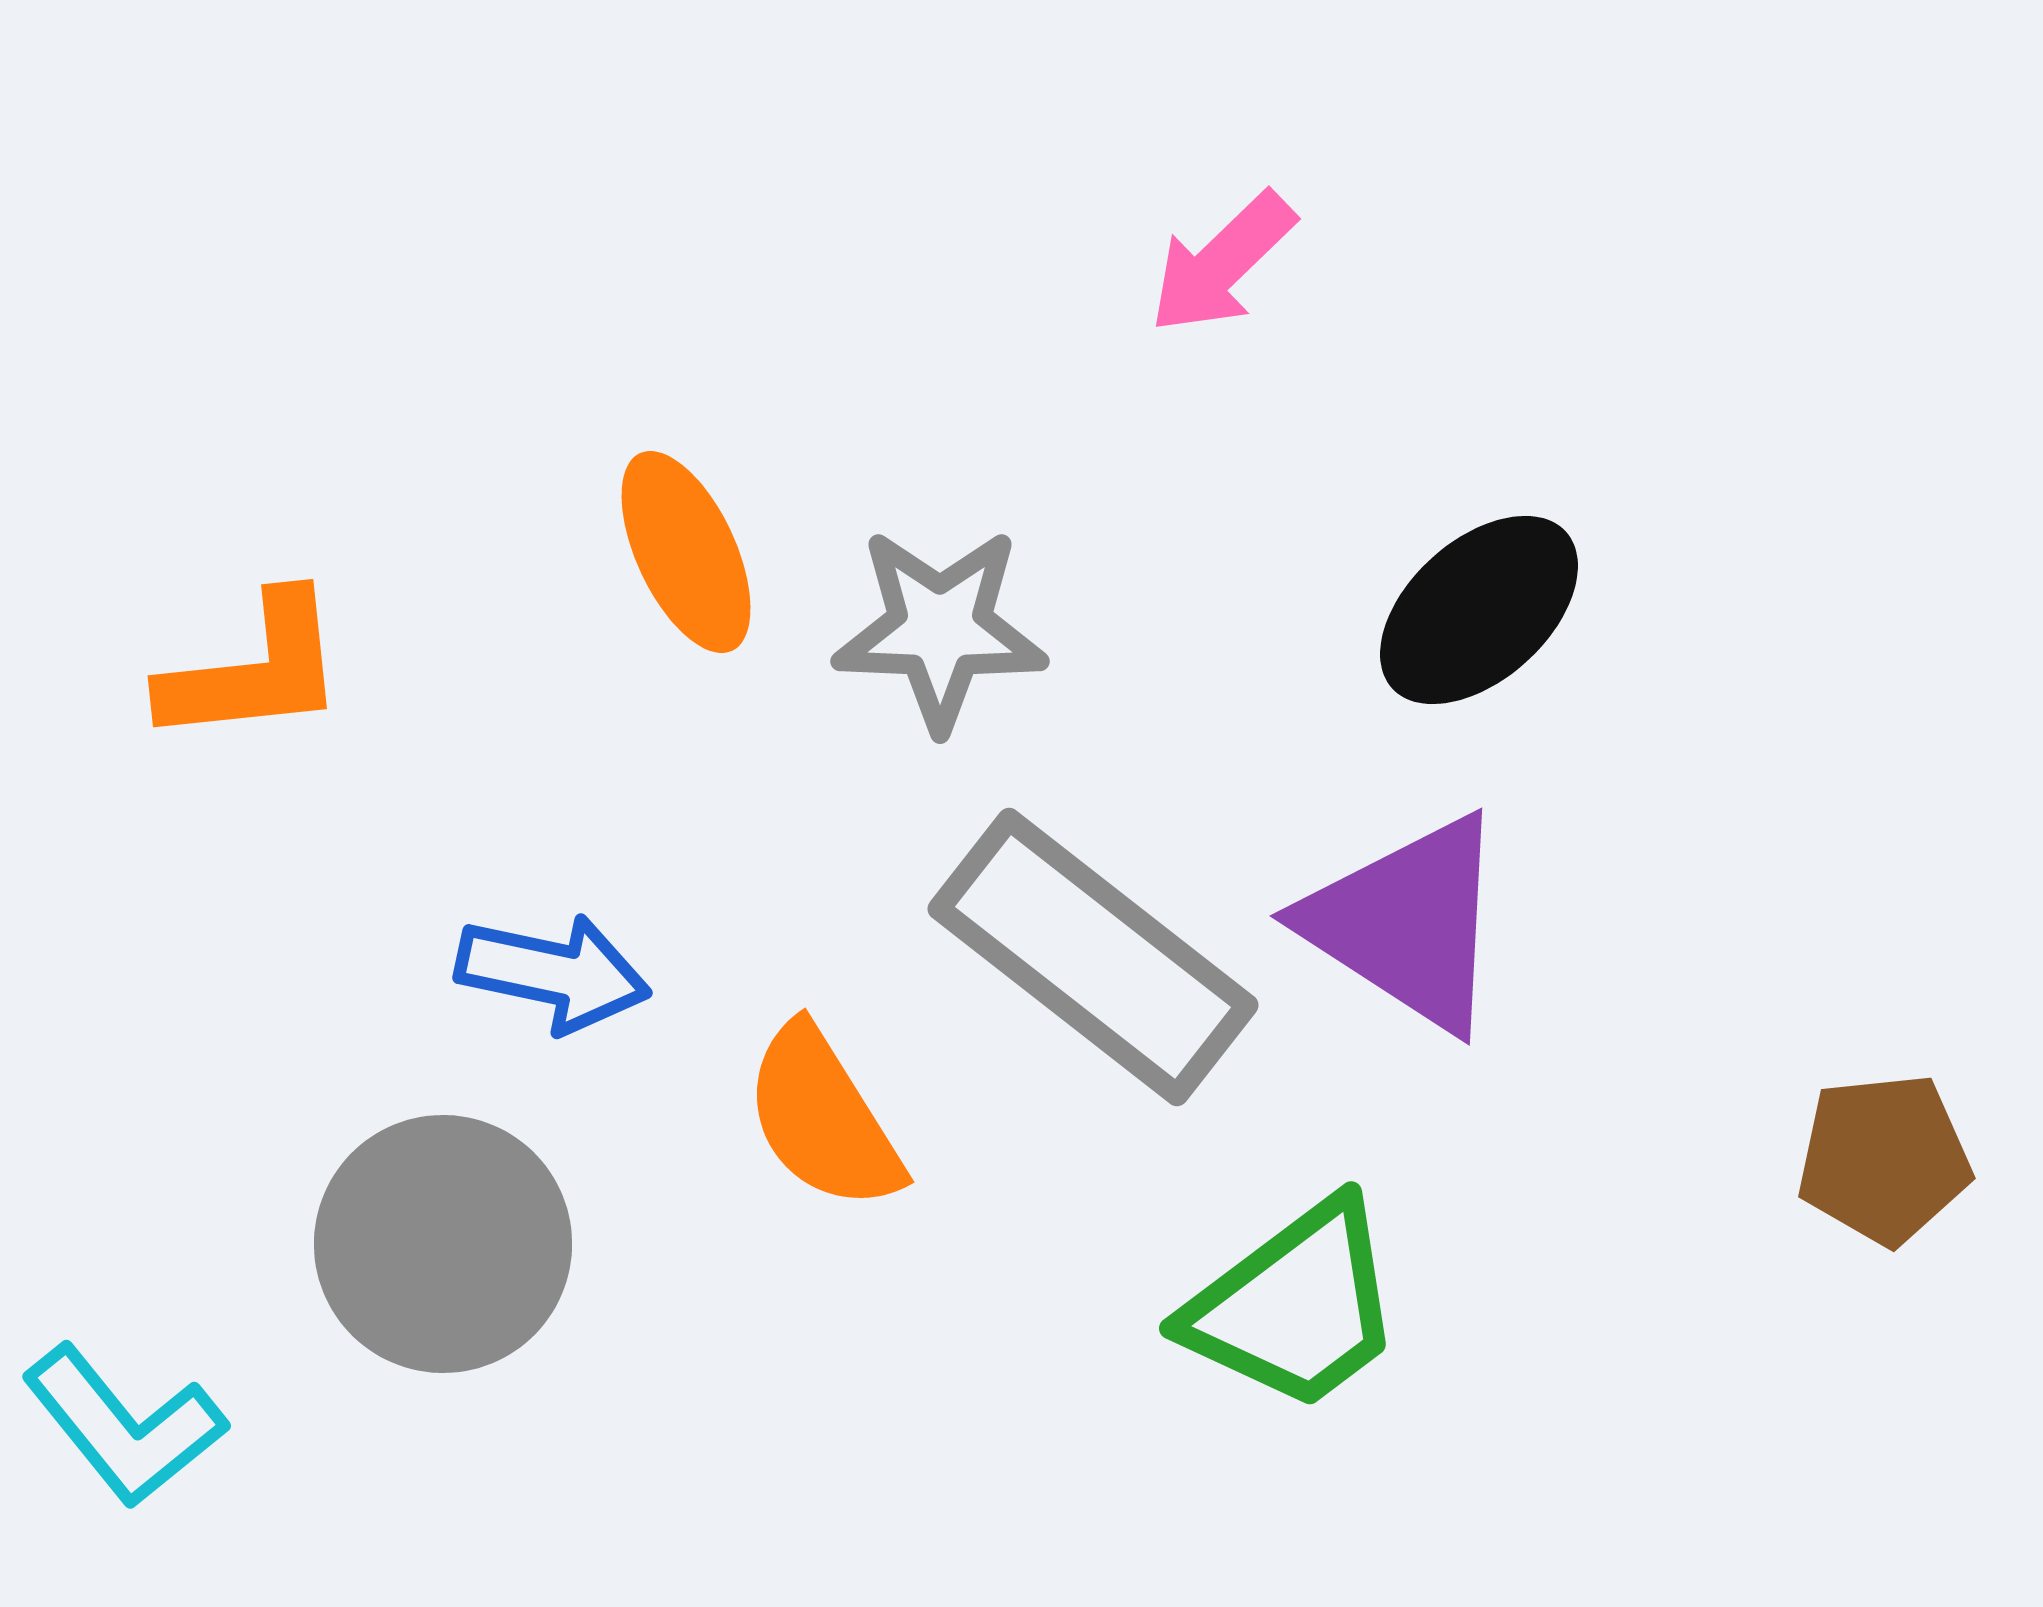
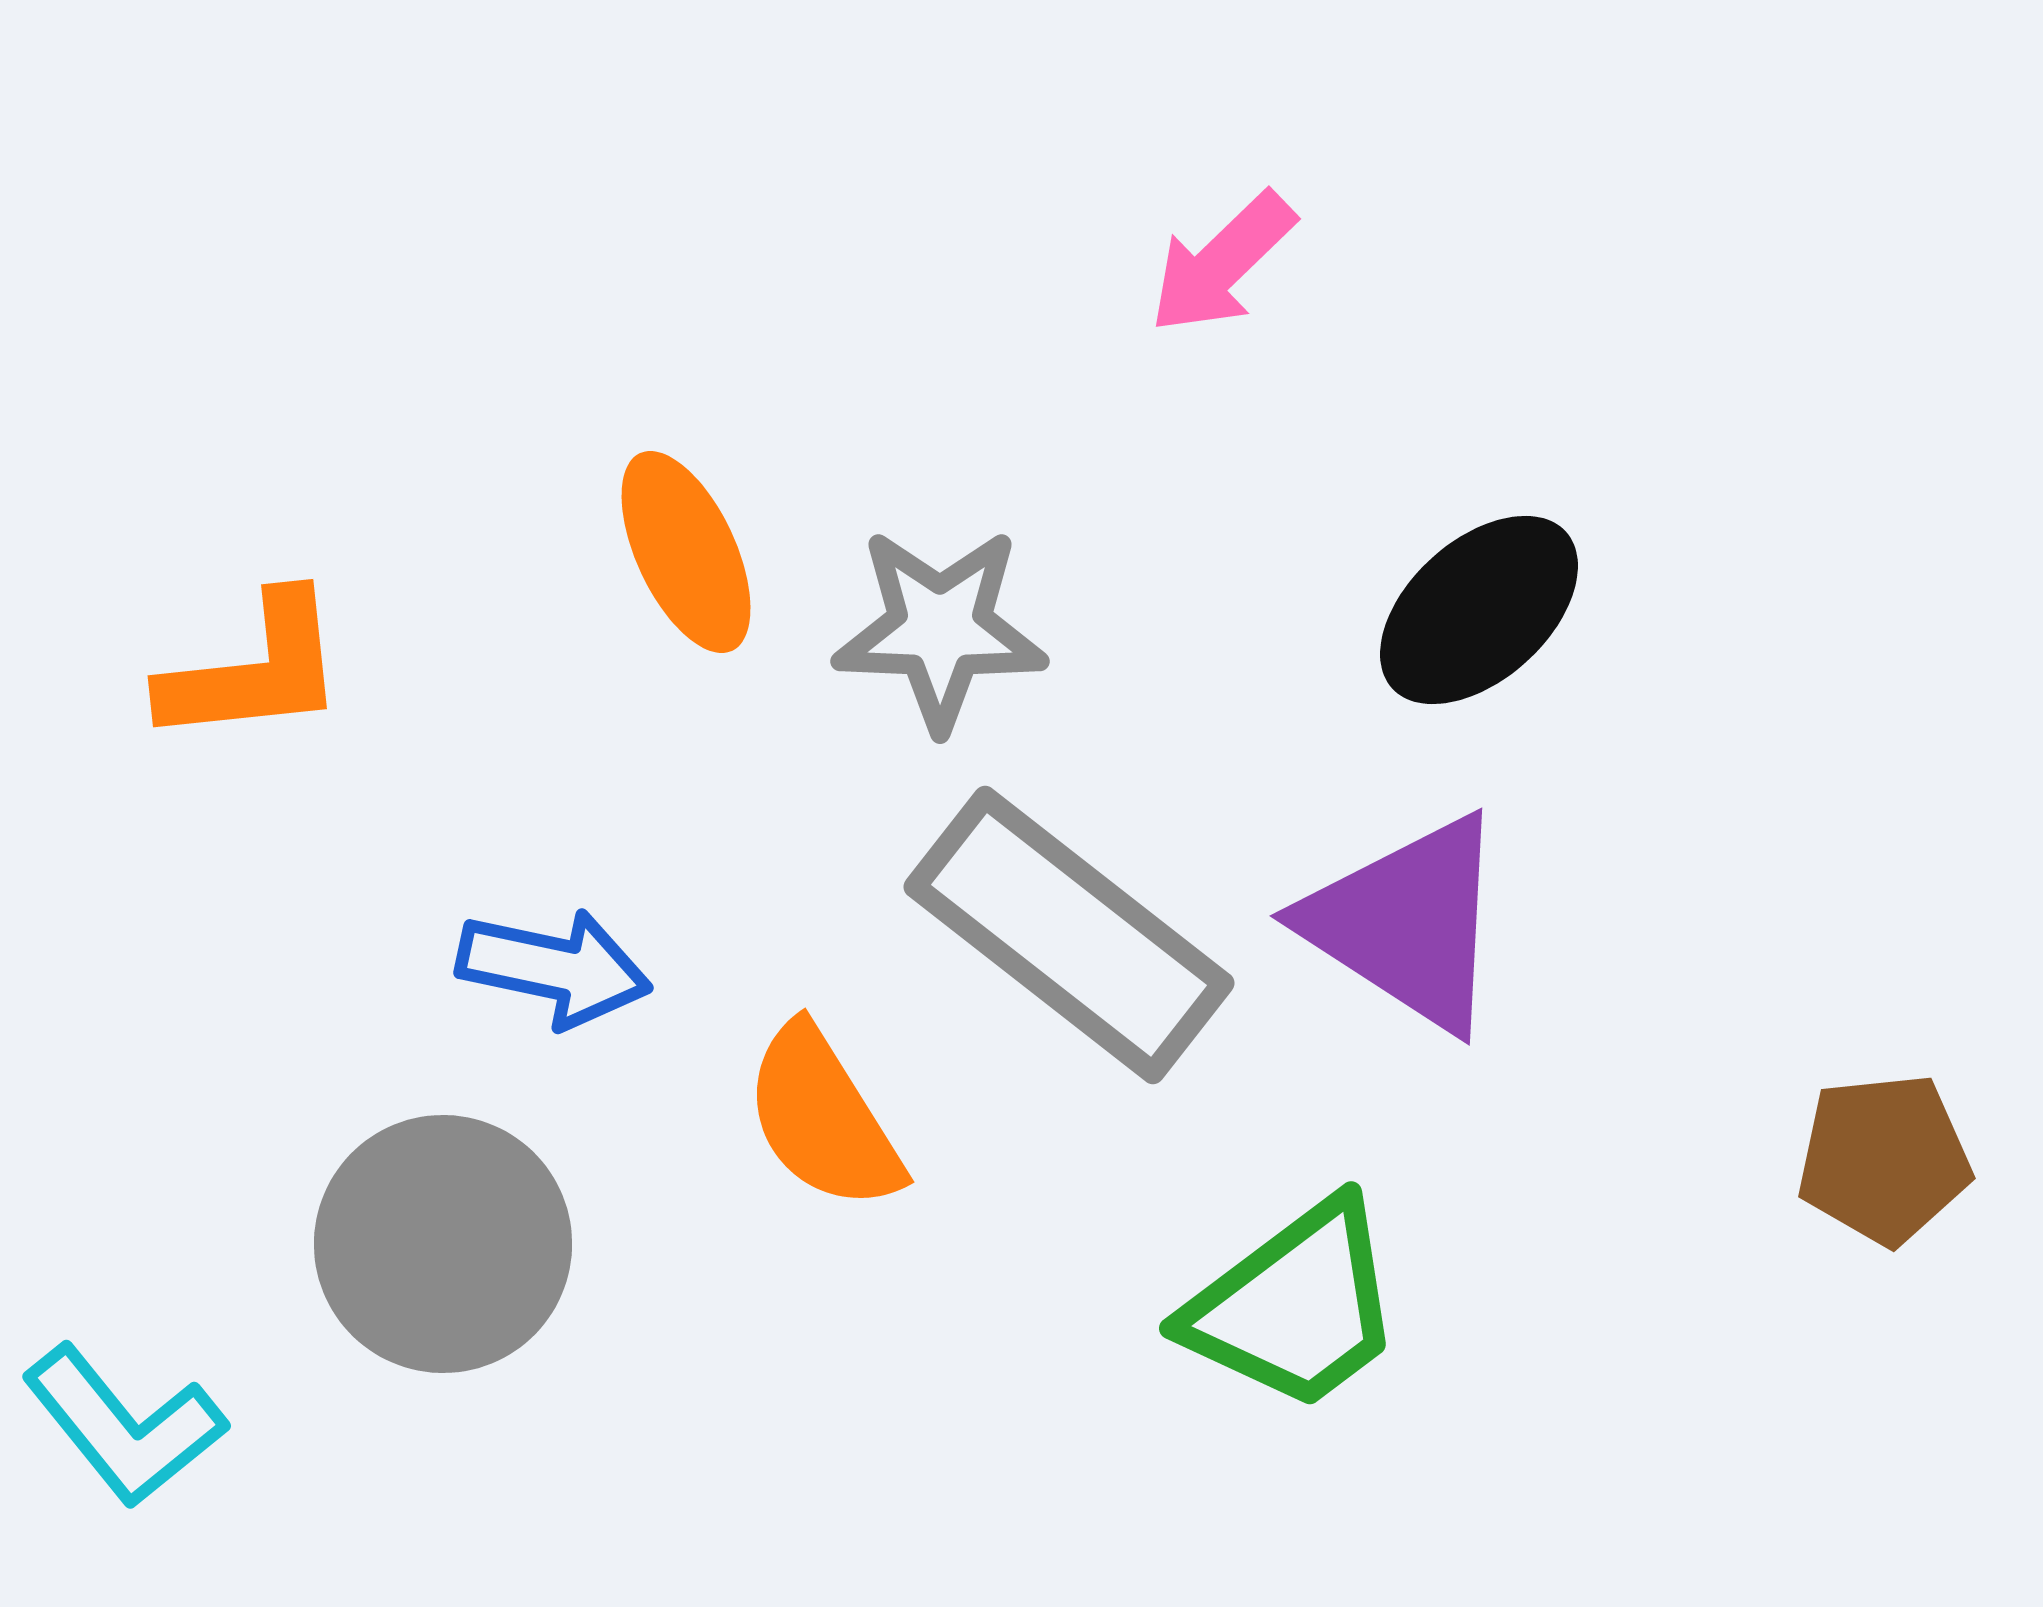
gray rectangle: moved 24 px left, 22 px up
blue arrow: moved 1 px right, 5 px up
